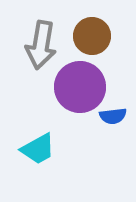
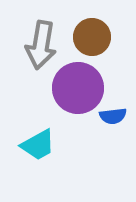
brown circle: moved 1 px down
purple circle: moved 2 px left, 1 px down
cyan trapezoid: moved 4 px up
